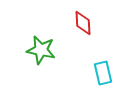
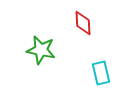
cyan rectangle: moved 2 px left
